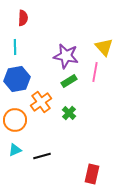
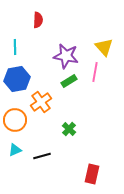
red semicircle: moved 15 px right, 2 px down
green cross: moved 16 px down
